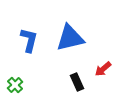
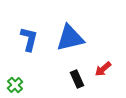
blue L-shape: moved 1 px up
black rectangle: moved 3 px up
